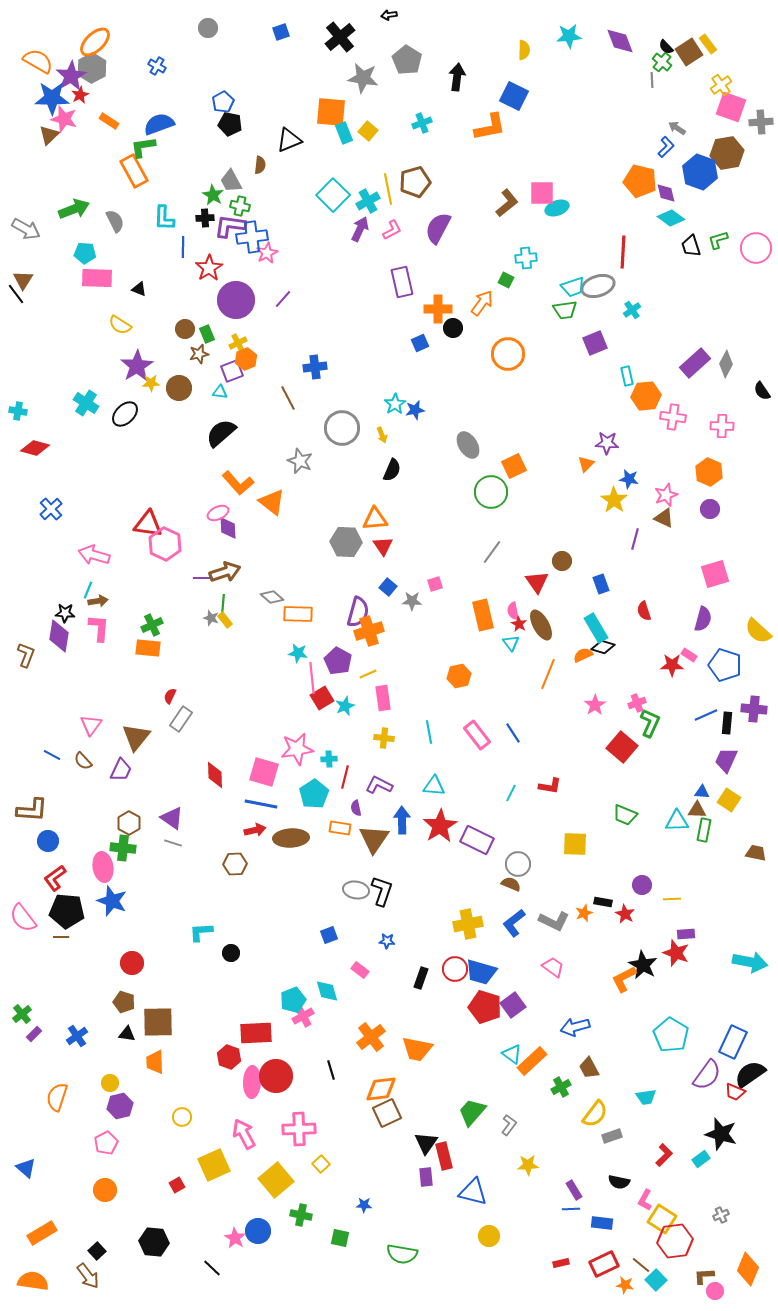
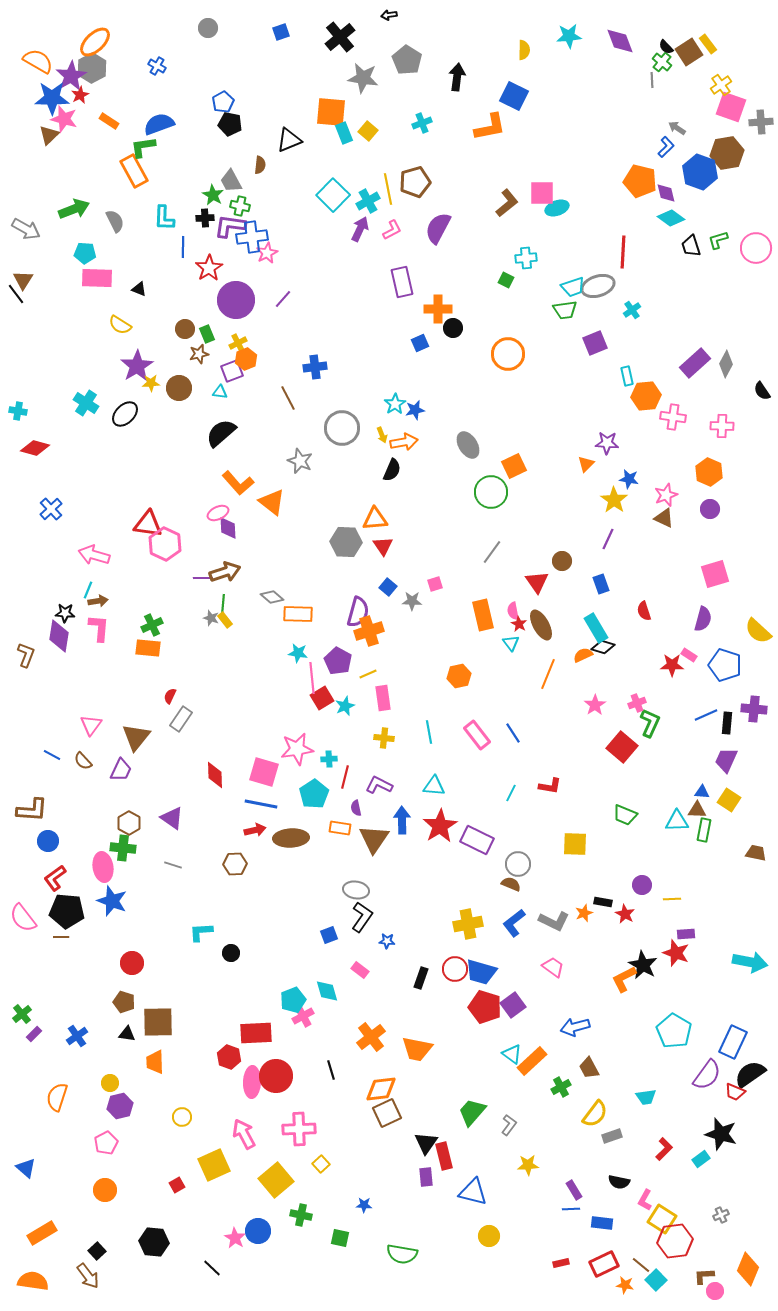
orange arrow at (482, 303): moved 78 px left, 139 px down; rotated 44 degrees clockwise
purple line at (635, 539): moved 27 px left; rotated 10 degrees clockwise
gray line at (173, 843): moved 22 px down
black L-shape at (382, 891): moved 20 px left, 26 px down; rotated 16 degrees clockwise
cyan pentagon at (671, 1035): moved 3 px right, 4 px up
red L-shape at (664, 1155): moved 6 px up
